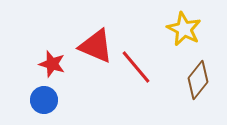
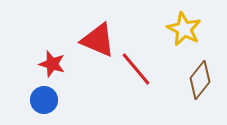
red triangle: moved 2 px right, 6 px up
red line: moved 2 px down
brown diamond: moved 2 px right
